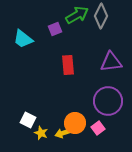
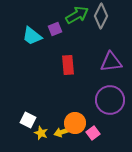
cyan trapezoid: moved 9 px right, 3 px up
purple circle: moved 2 px right, 1 px up
pink square: moved 5 px left, 5 px down
yellow arrow: moved 1 px left, 1 px up
